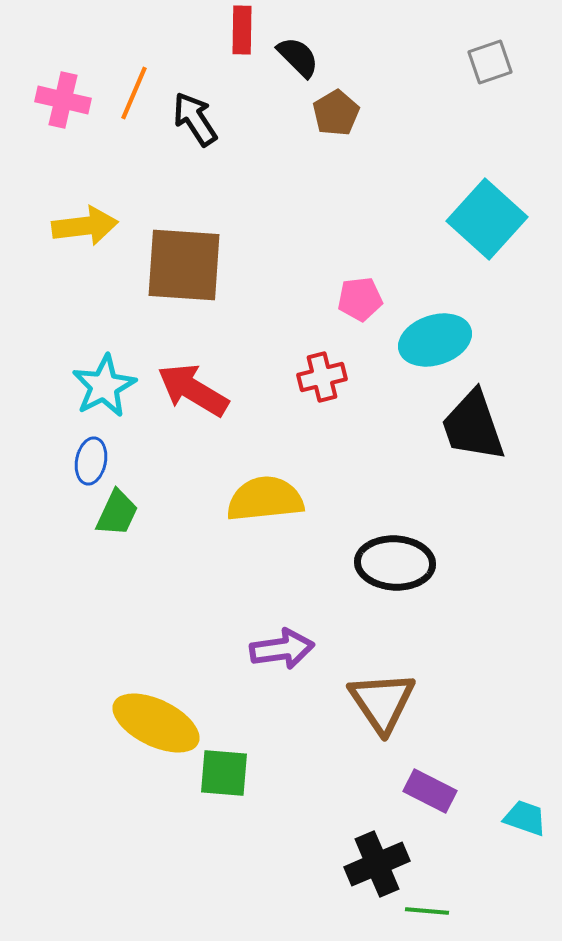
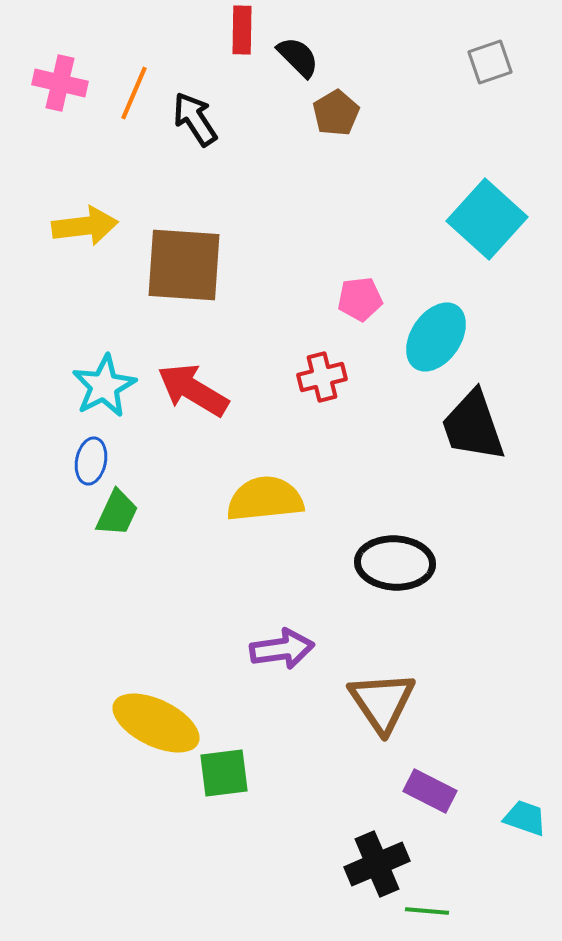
pink cross: moved 3 px left, 17 px up
cyan ellipse: moved 1 px right, 3 px up; rotated 38 degrees counterclockwise
green square: rotated 12 degrees counterclockwise
